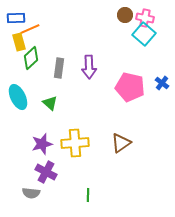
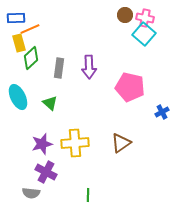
yellow rectangle: moved 1 px down
blue cross: moved 29 px down; rotated 24 degrees clockwise
